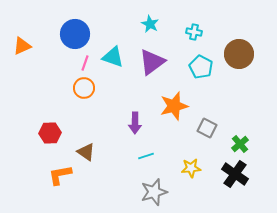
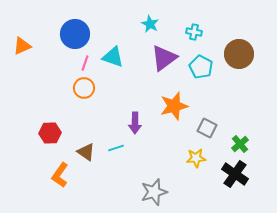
purple triangle: moved 12 px right, 4 px up
cyan line: moved 30 px left, 8 px up
yellow star: moved 5 px right, 10 px up
orange L-shape: rotated 45 degrees counterclockwise
